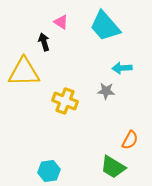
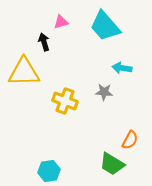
pink triangle: rotated 49 degrees counterclockwise
cyan arrow: rotated 12 degrees clockwise
gray star: moved 2 px left, 1 px down
green trapezoid: moved 1 px left, 3 px up
